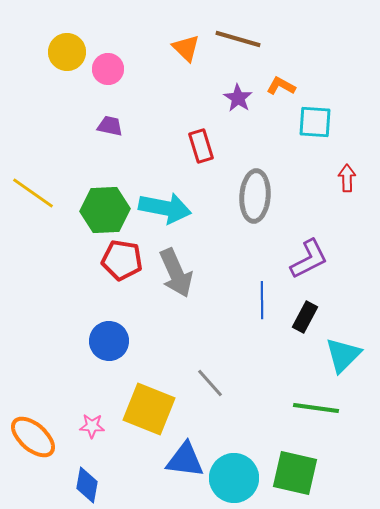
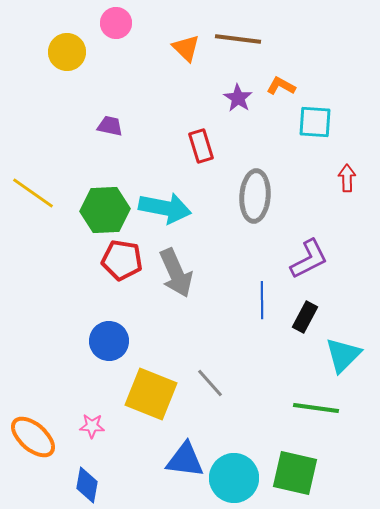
brown line: rotated 9 degrees counterclockwise
pink circle: moved 8 px right, 46 px up
yellow square: moved 2 px right, 15 px up
